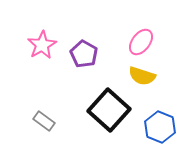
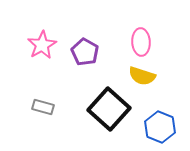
pink ellipse: rotated 40 degrees counterclockwise
purple pentagon: moved 1 px right, 2 px up
black square: moved 1 px up
gray rectangle: moved 1 px left, 14 px up; rotated 20 degrees counterclockwise
